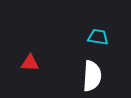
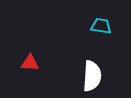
cyan trapezoid: moved 3 px right, 11 px up
